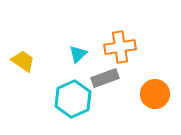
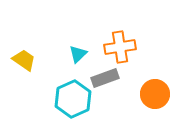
yellow trapezoid: moved 1 px right, 1 px up
